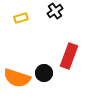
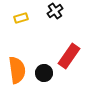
red rectangle: rotated 15 degrees clockwise
orange semicircle: moved 8 px up; rotated 116 degrees counterclockwise
